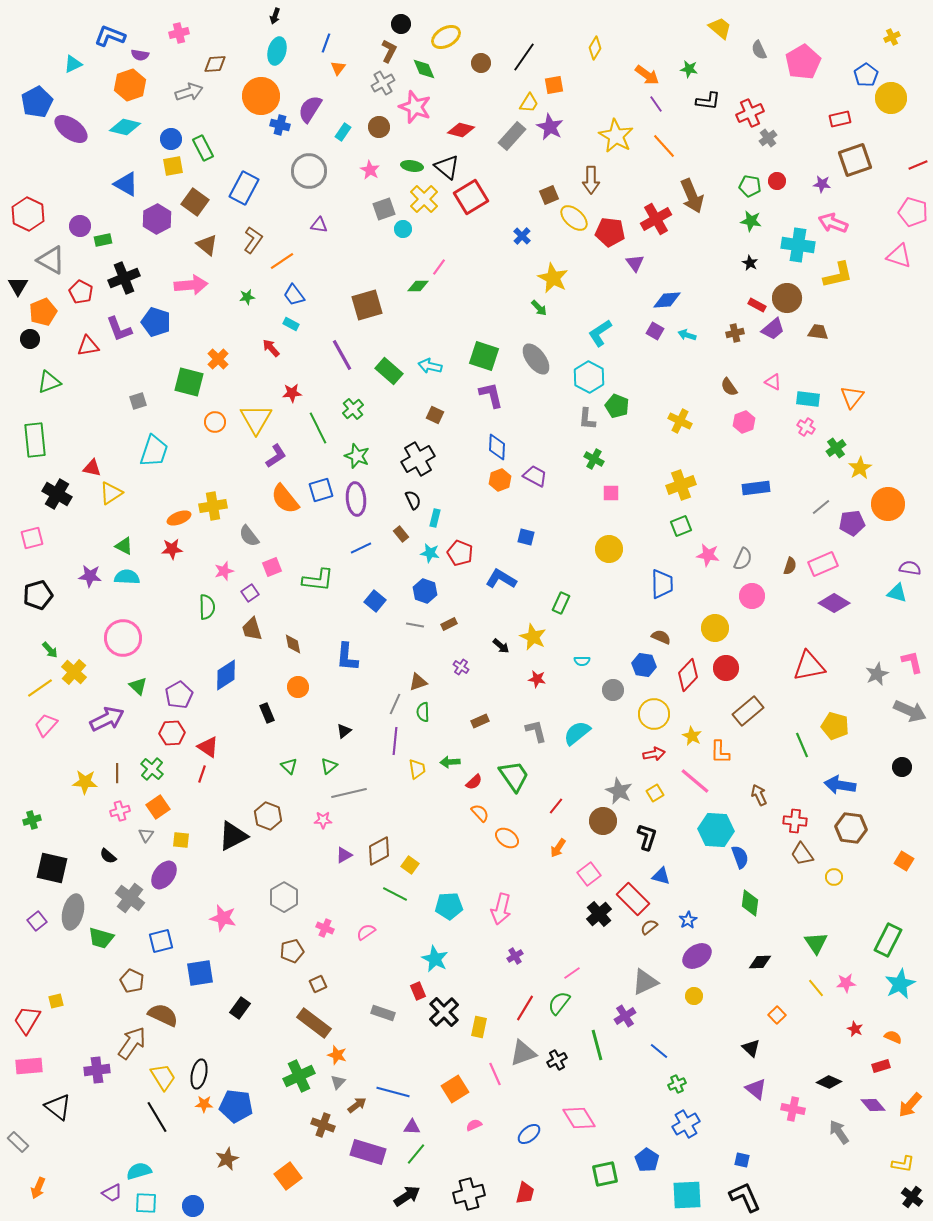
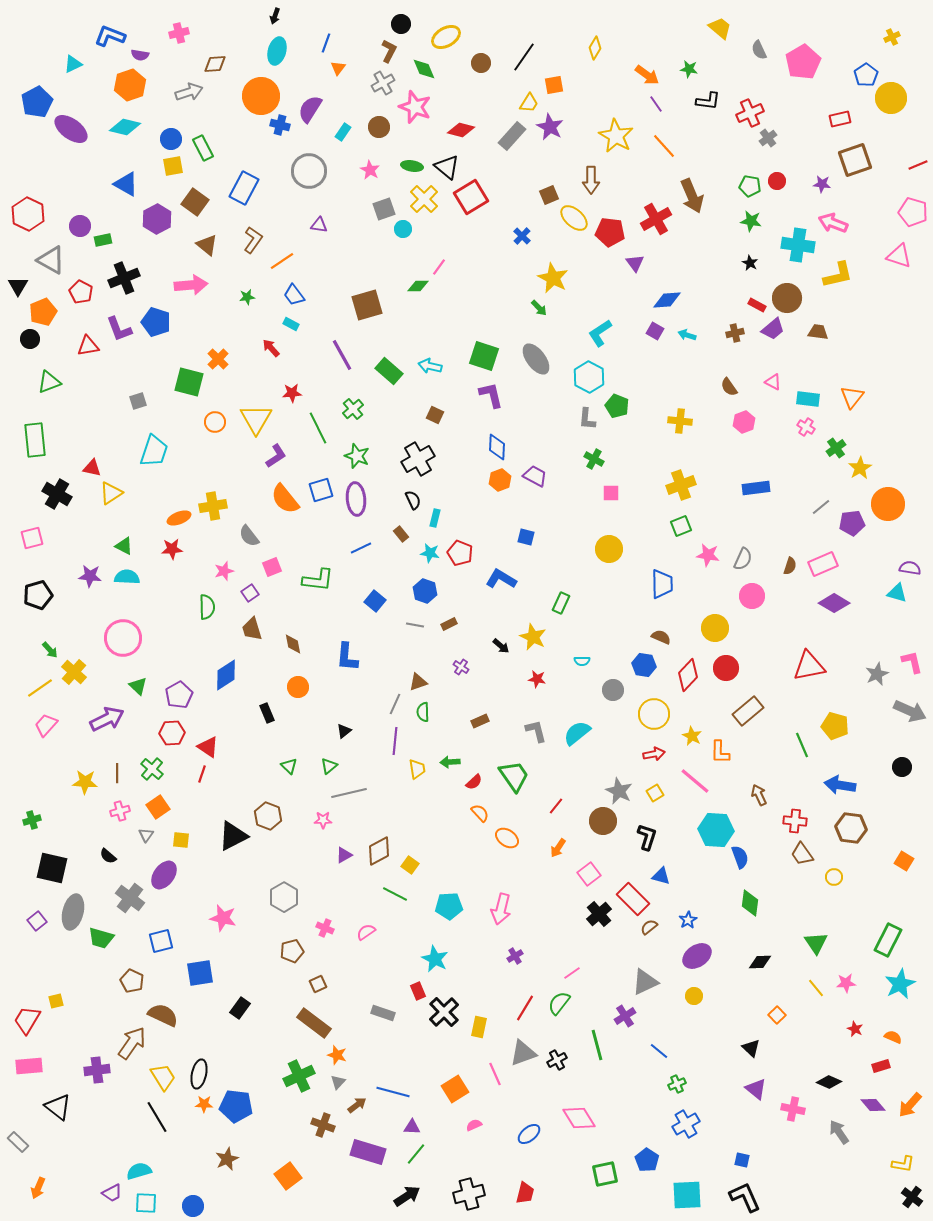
yellow cross at (680, 421): rotated 20 degrees counterclockwise
